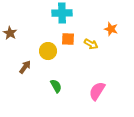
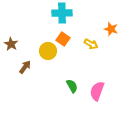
brown star: moved 1 px right, 11 px down
orange square: moved 5 px left; rotated 32 degrees clockwise
green semicircle: moved 16 px right
pink semicircle: rotated 12 degrees counterclockwise
